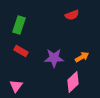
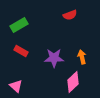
red semicircle: moved 2 px left
green rectangle: rotated 42 degrees clockwise
orange arrow: rotated 72 degrees counterclockwise
pink triangle: rotated 24 degrees counterclockwise
